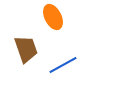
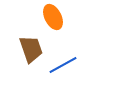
brown trapezoid: moved 5 px right
